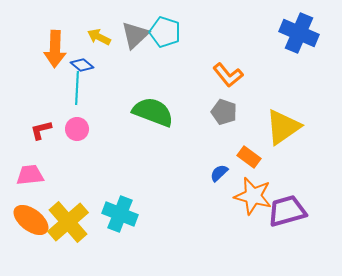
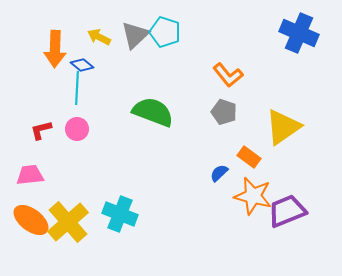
purple trapezoid: rotated 6 degrees counterclockwise
